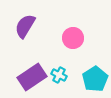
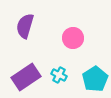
purple semicircle: rotated 15 degrees counterclockwise
purple rectangle: moved 6 px left
